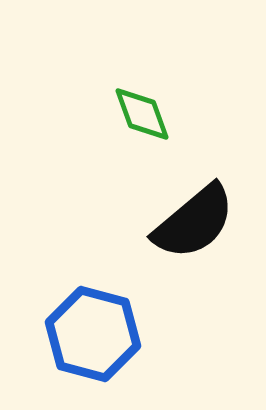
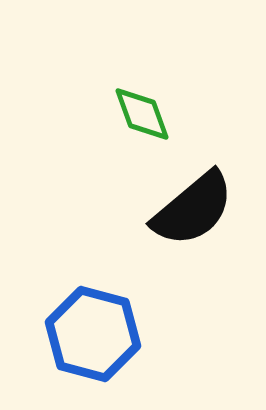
black semicircle: moved 1 px left, 13 px up
